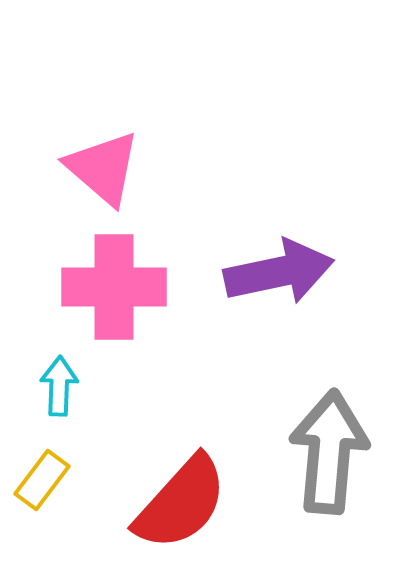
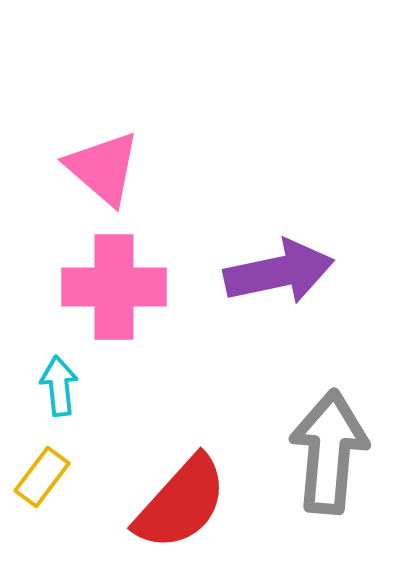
cyan arrow: rotated 8 degrees counterclockwise
yellow rectangle: moved 3 px up
